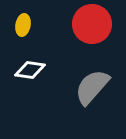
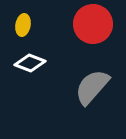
red circle: moved 1 px right
white diamond: moved 7 px up; rotated 12 degrees clockwise
